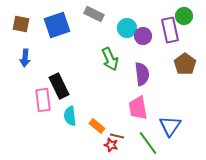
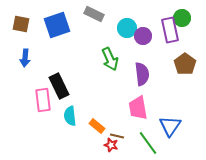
green circle: moved 2 px left, 2 px down
